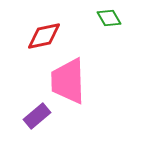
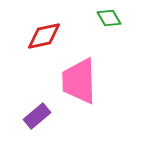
pink trapezoid: moved 11 px right
